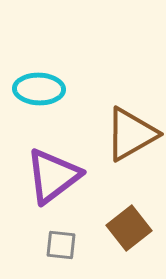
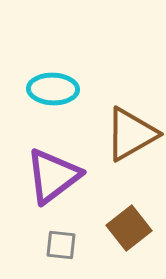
cyan ellipse: moved 14 px right
